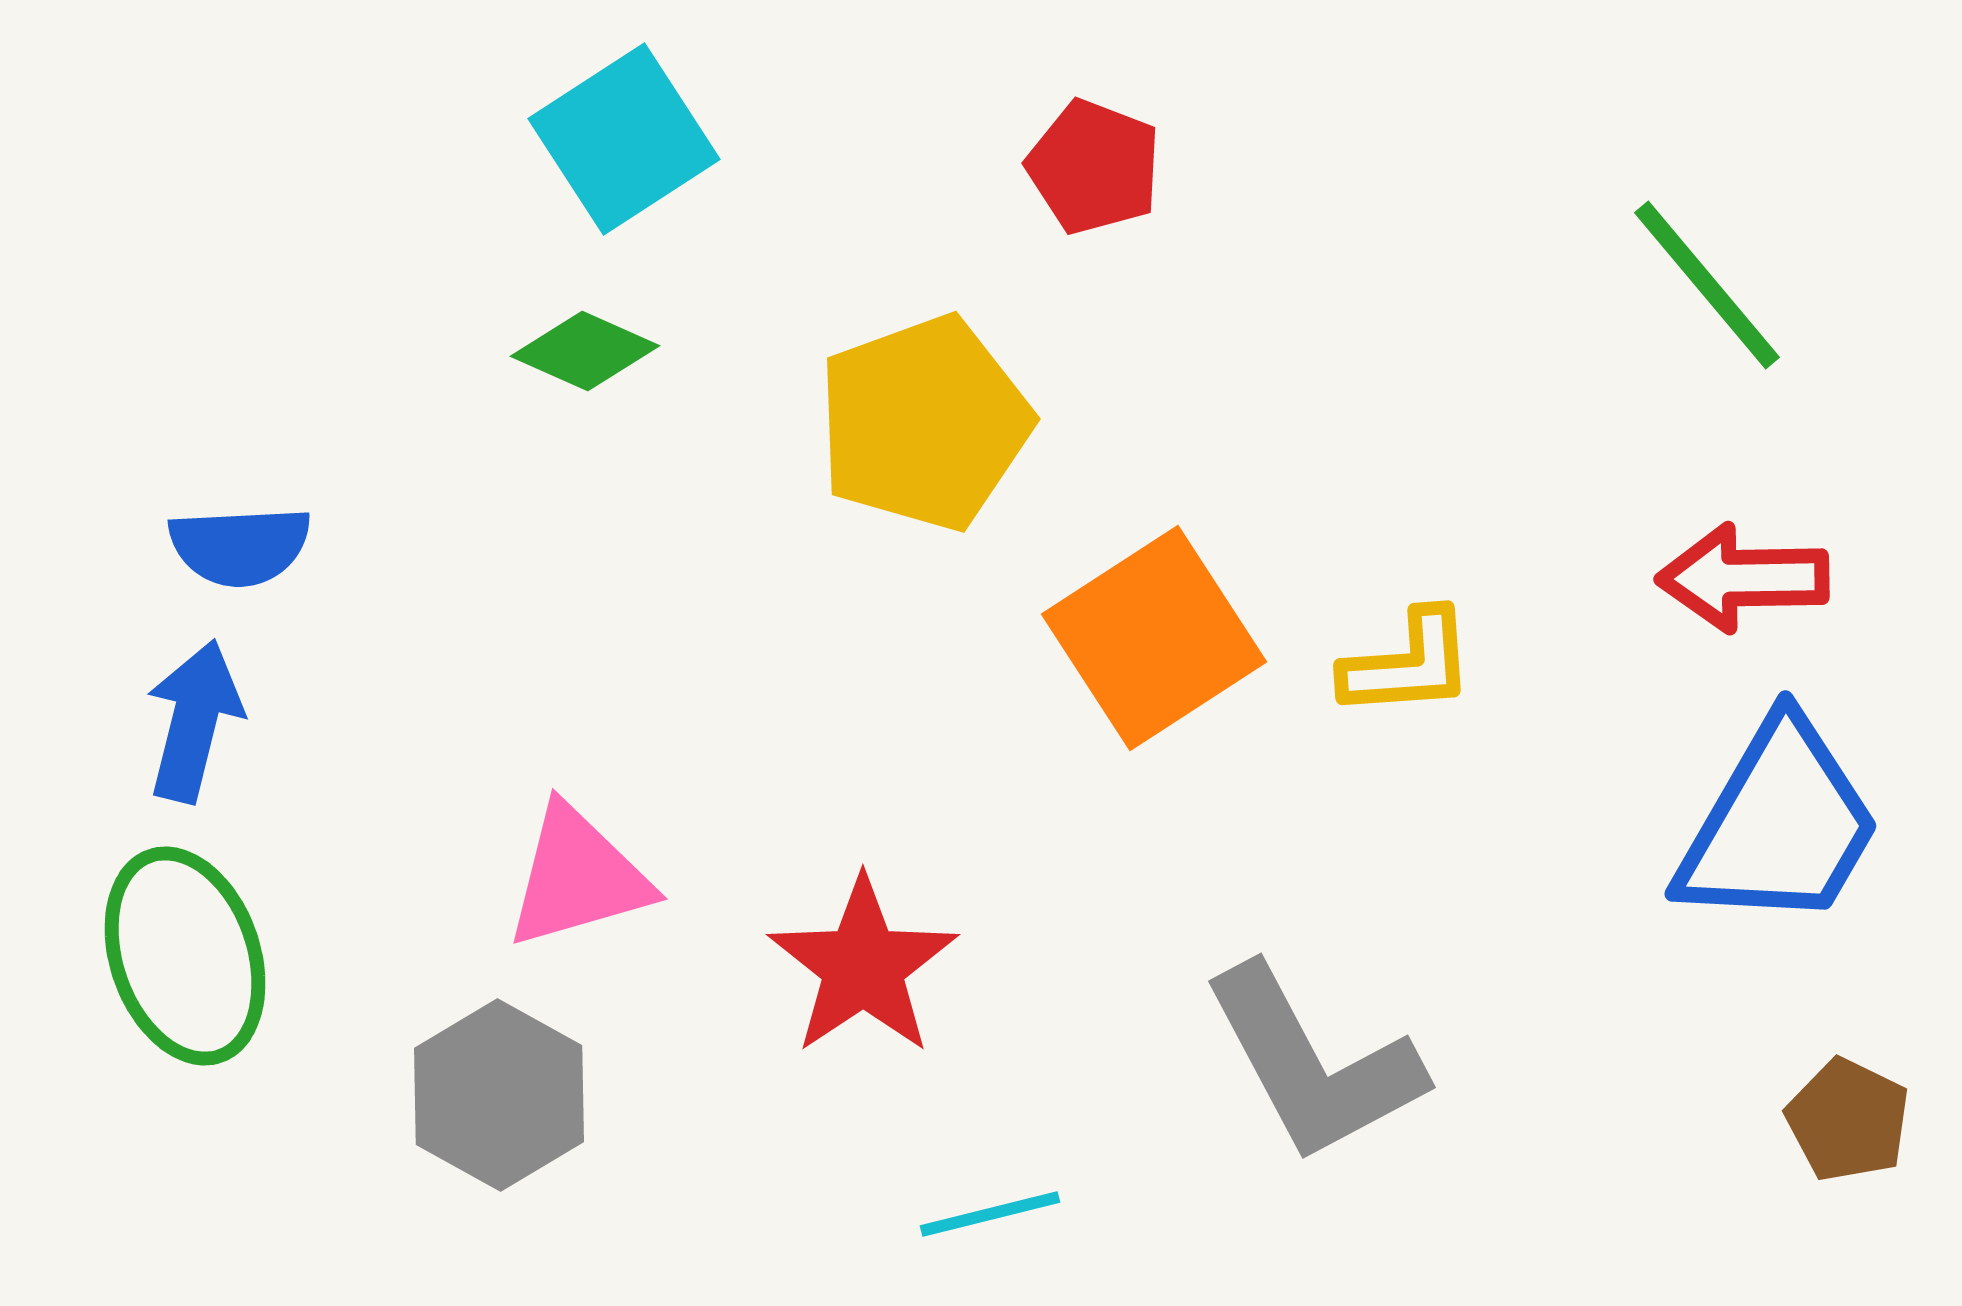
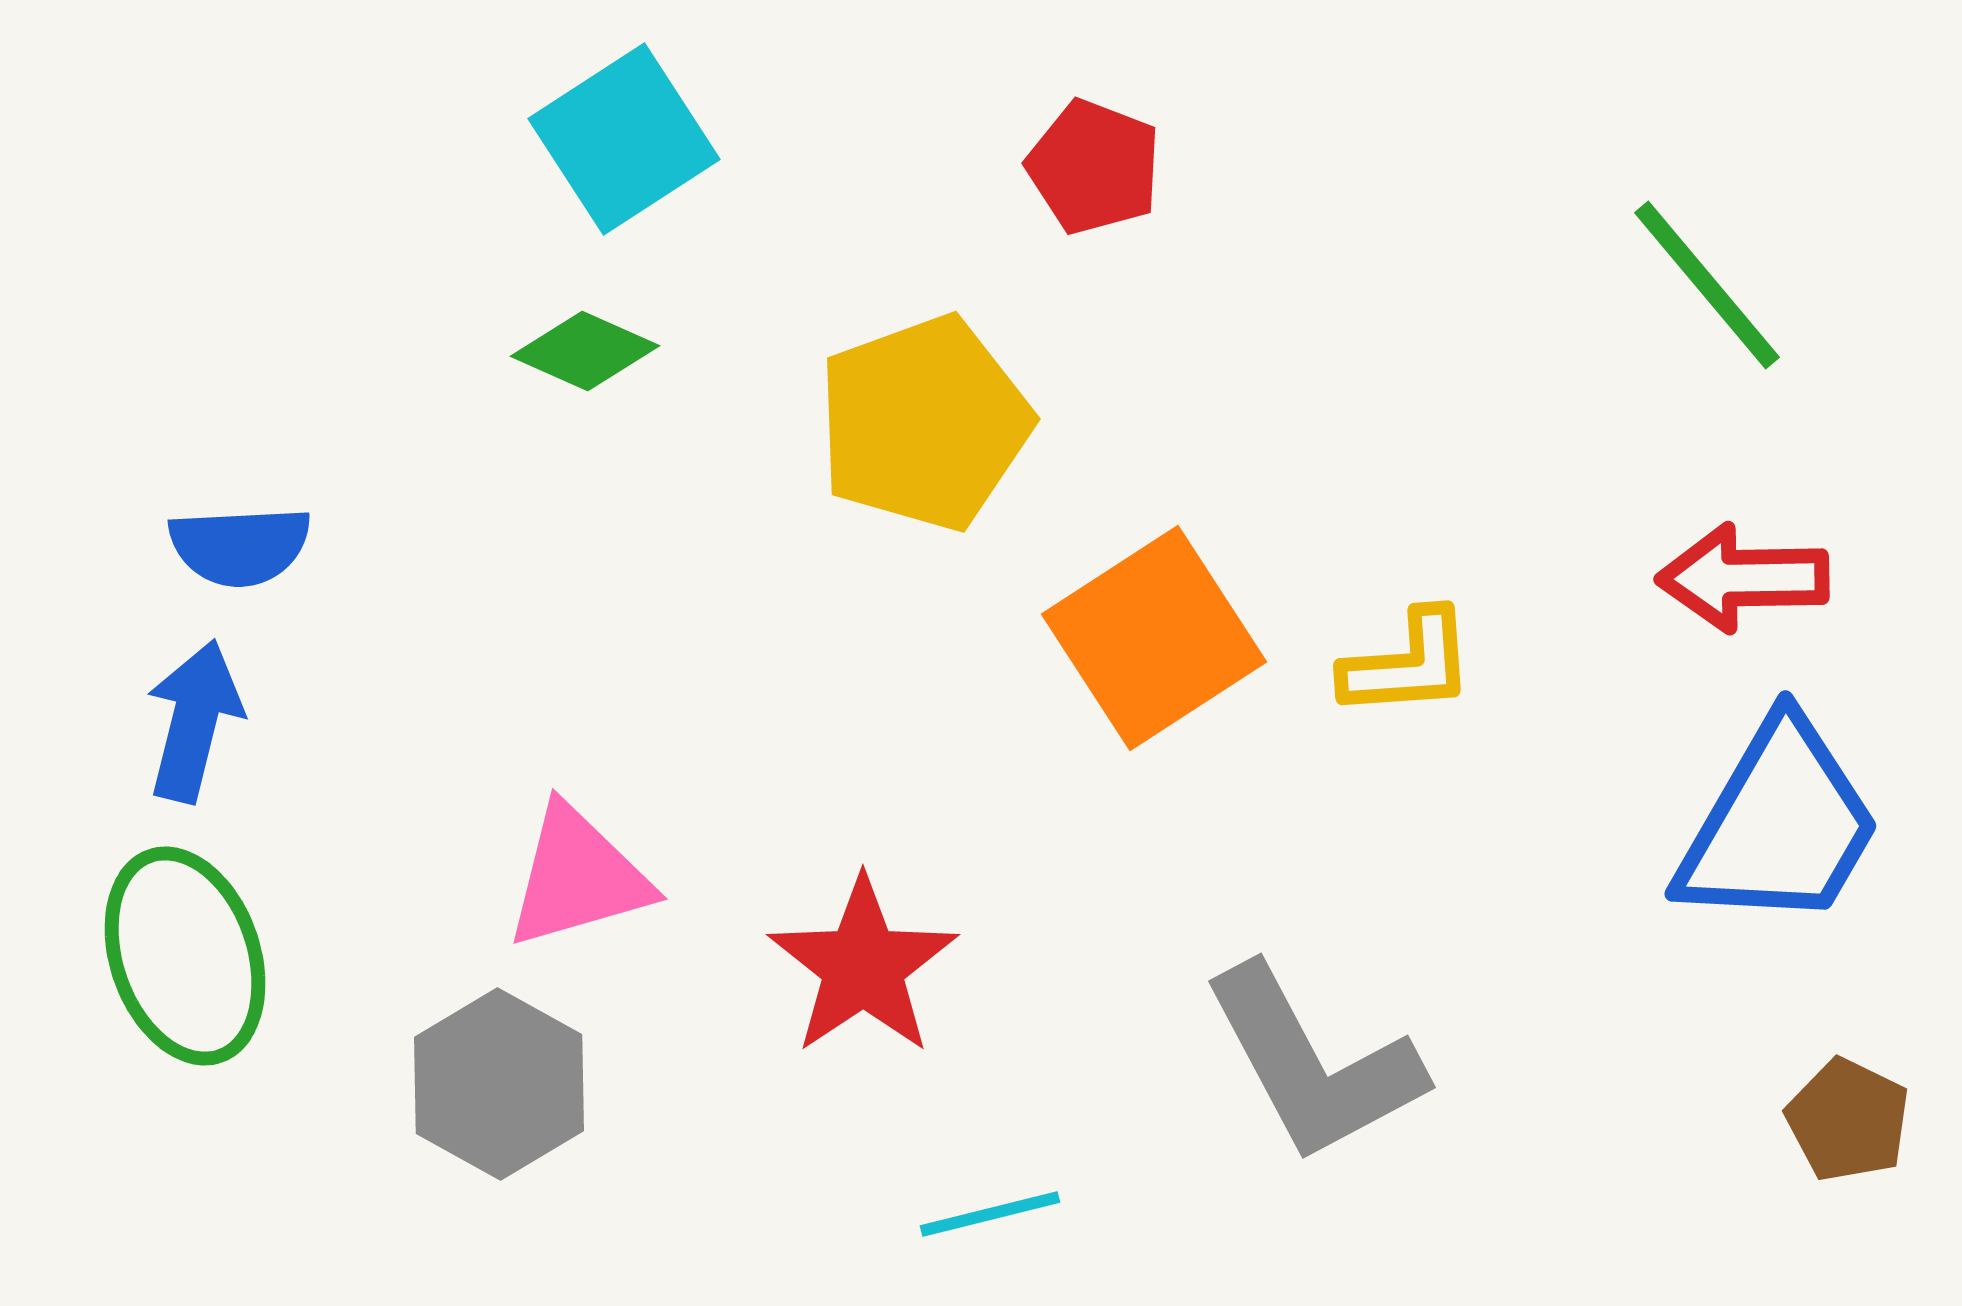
gray hexagon: moved 11 px up
